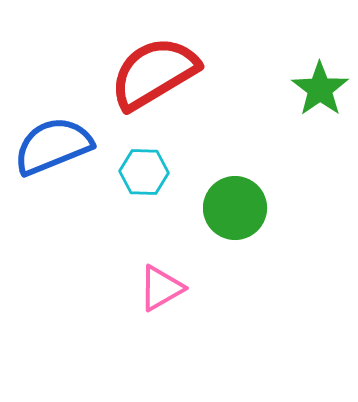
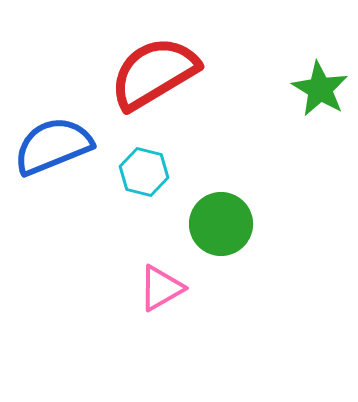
green star: rotated 6 degrees counterclockwise
cyan hexagon: rotated 12 degrees clockwise
green circle: moved 14 px left, 16 px down
